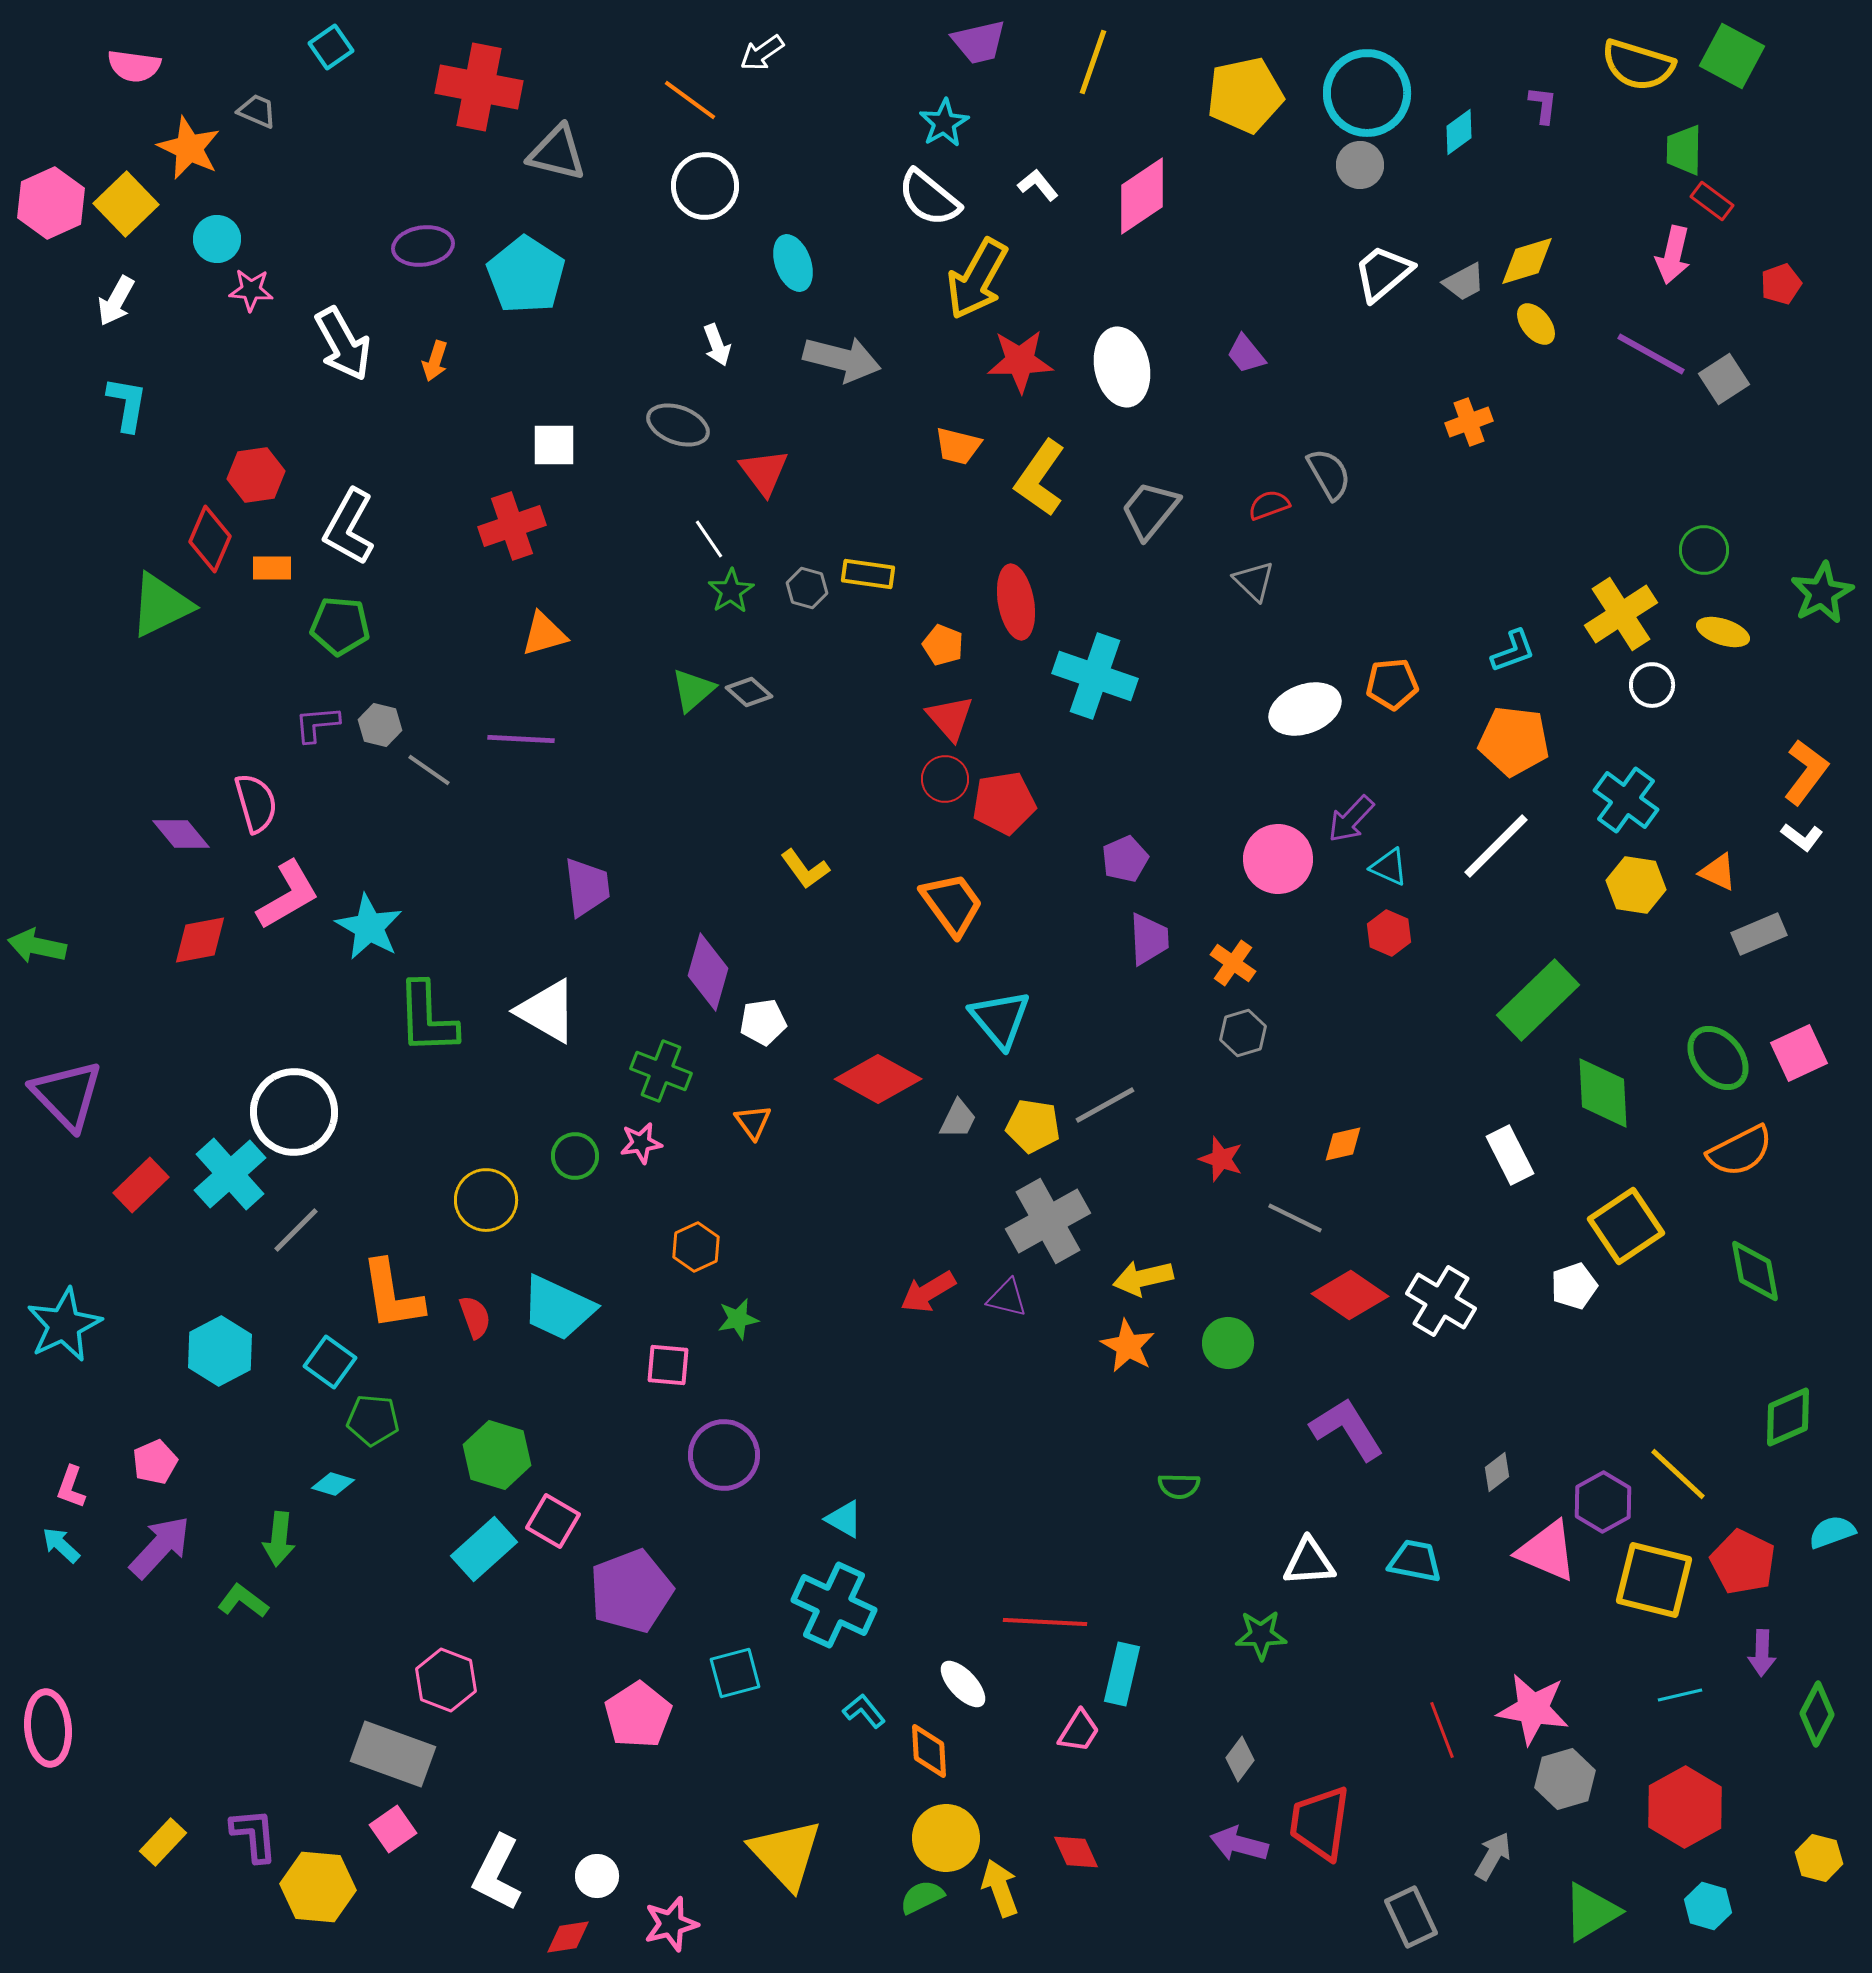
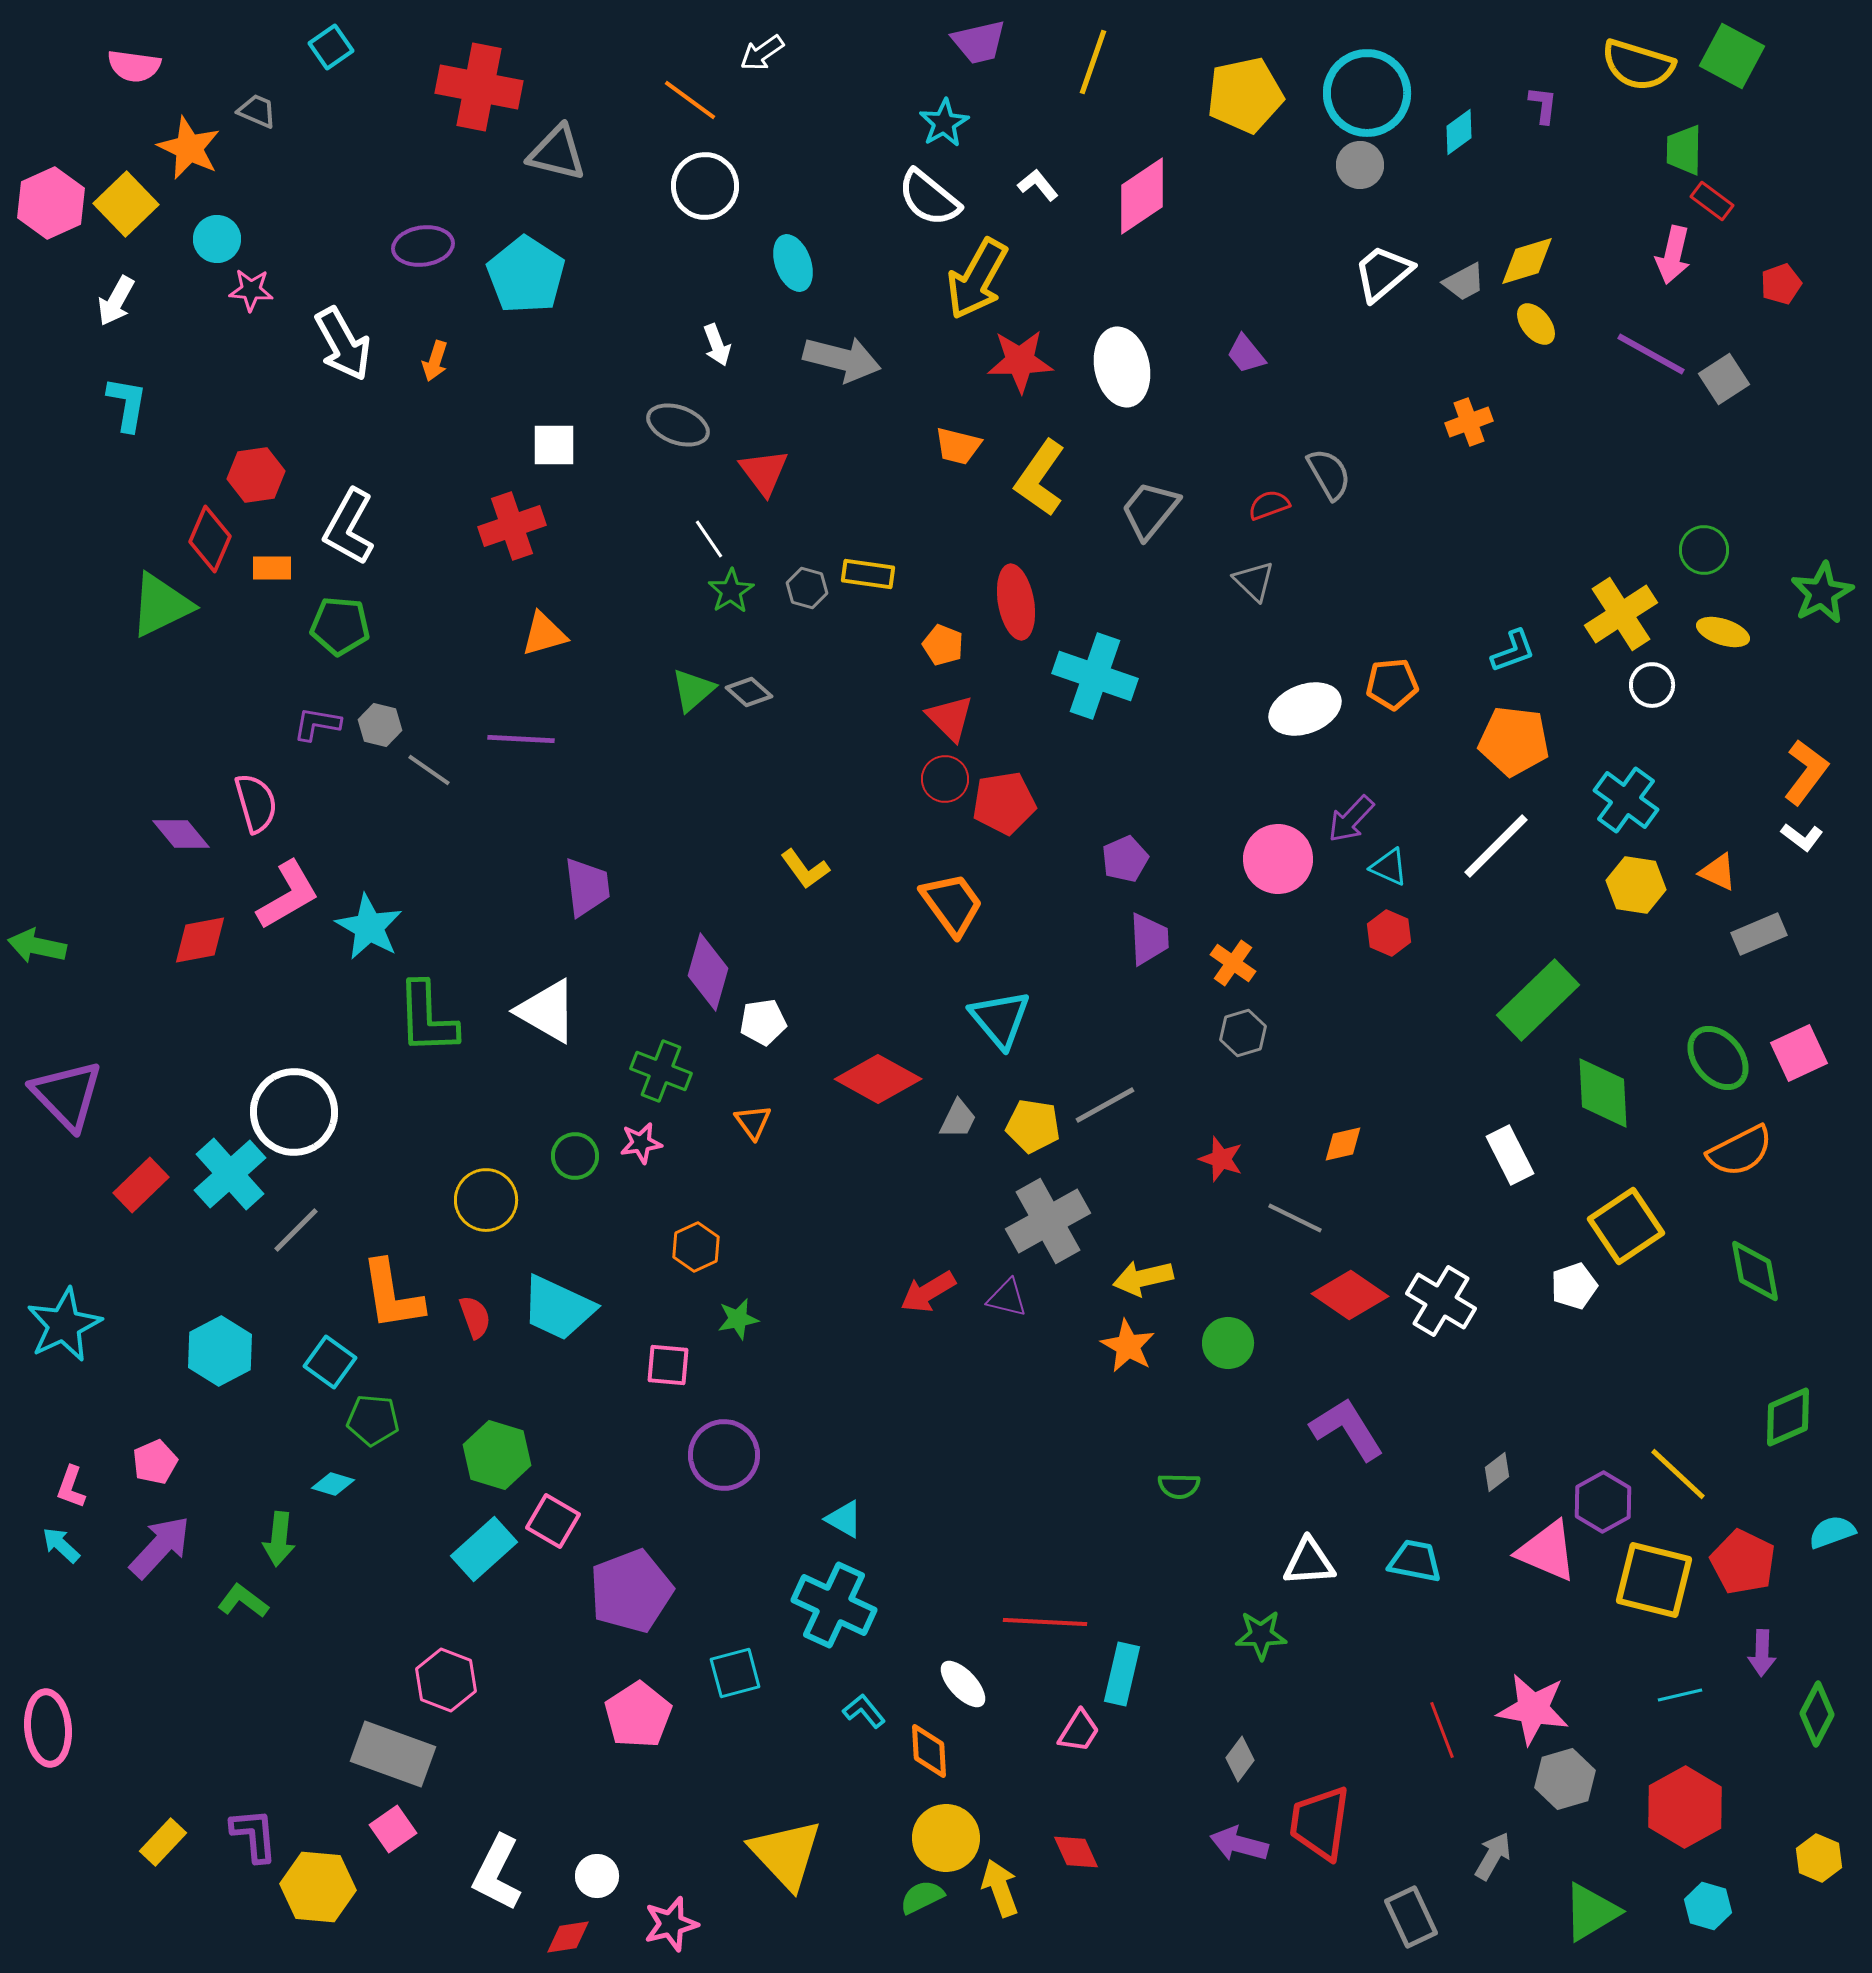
red triangle at (950, 718): rotated 4 degrees counterclockwise
purple L-shape at (317, 724): rotated 15 degrees clockwise
yellow hexagon at (1819, 1858): rotated 9 degrees clockwise
